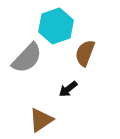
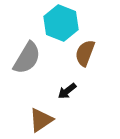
cyan hexagon: moved 5 px right, 3 px up; rotated 20 degrees counterclockwise
gray semicircle: rotated 12 degrees counterclockwise
black arrow: moved 1 px left, 2 px down
